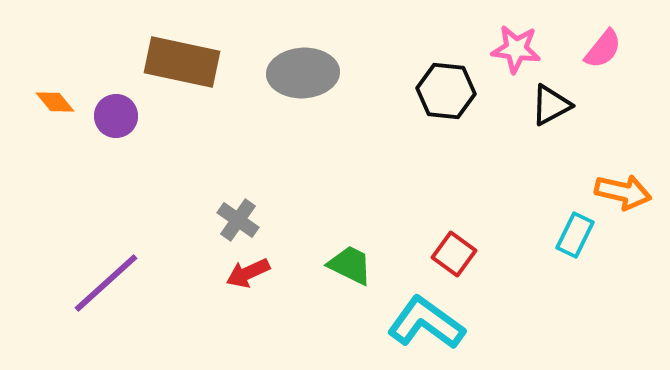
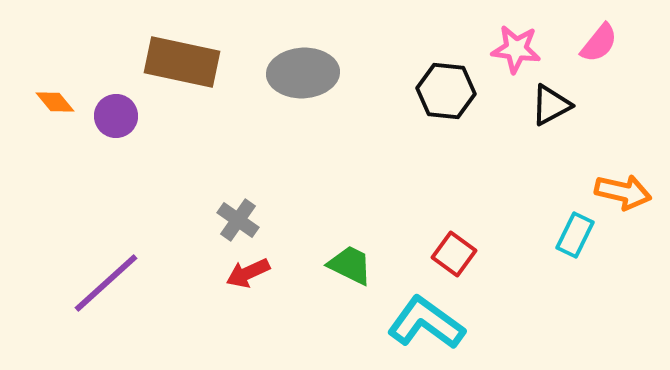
pink semicircle: moved 4 px left, 6 px up
